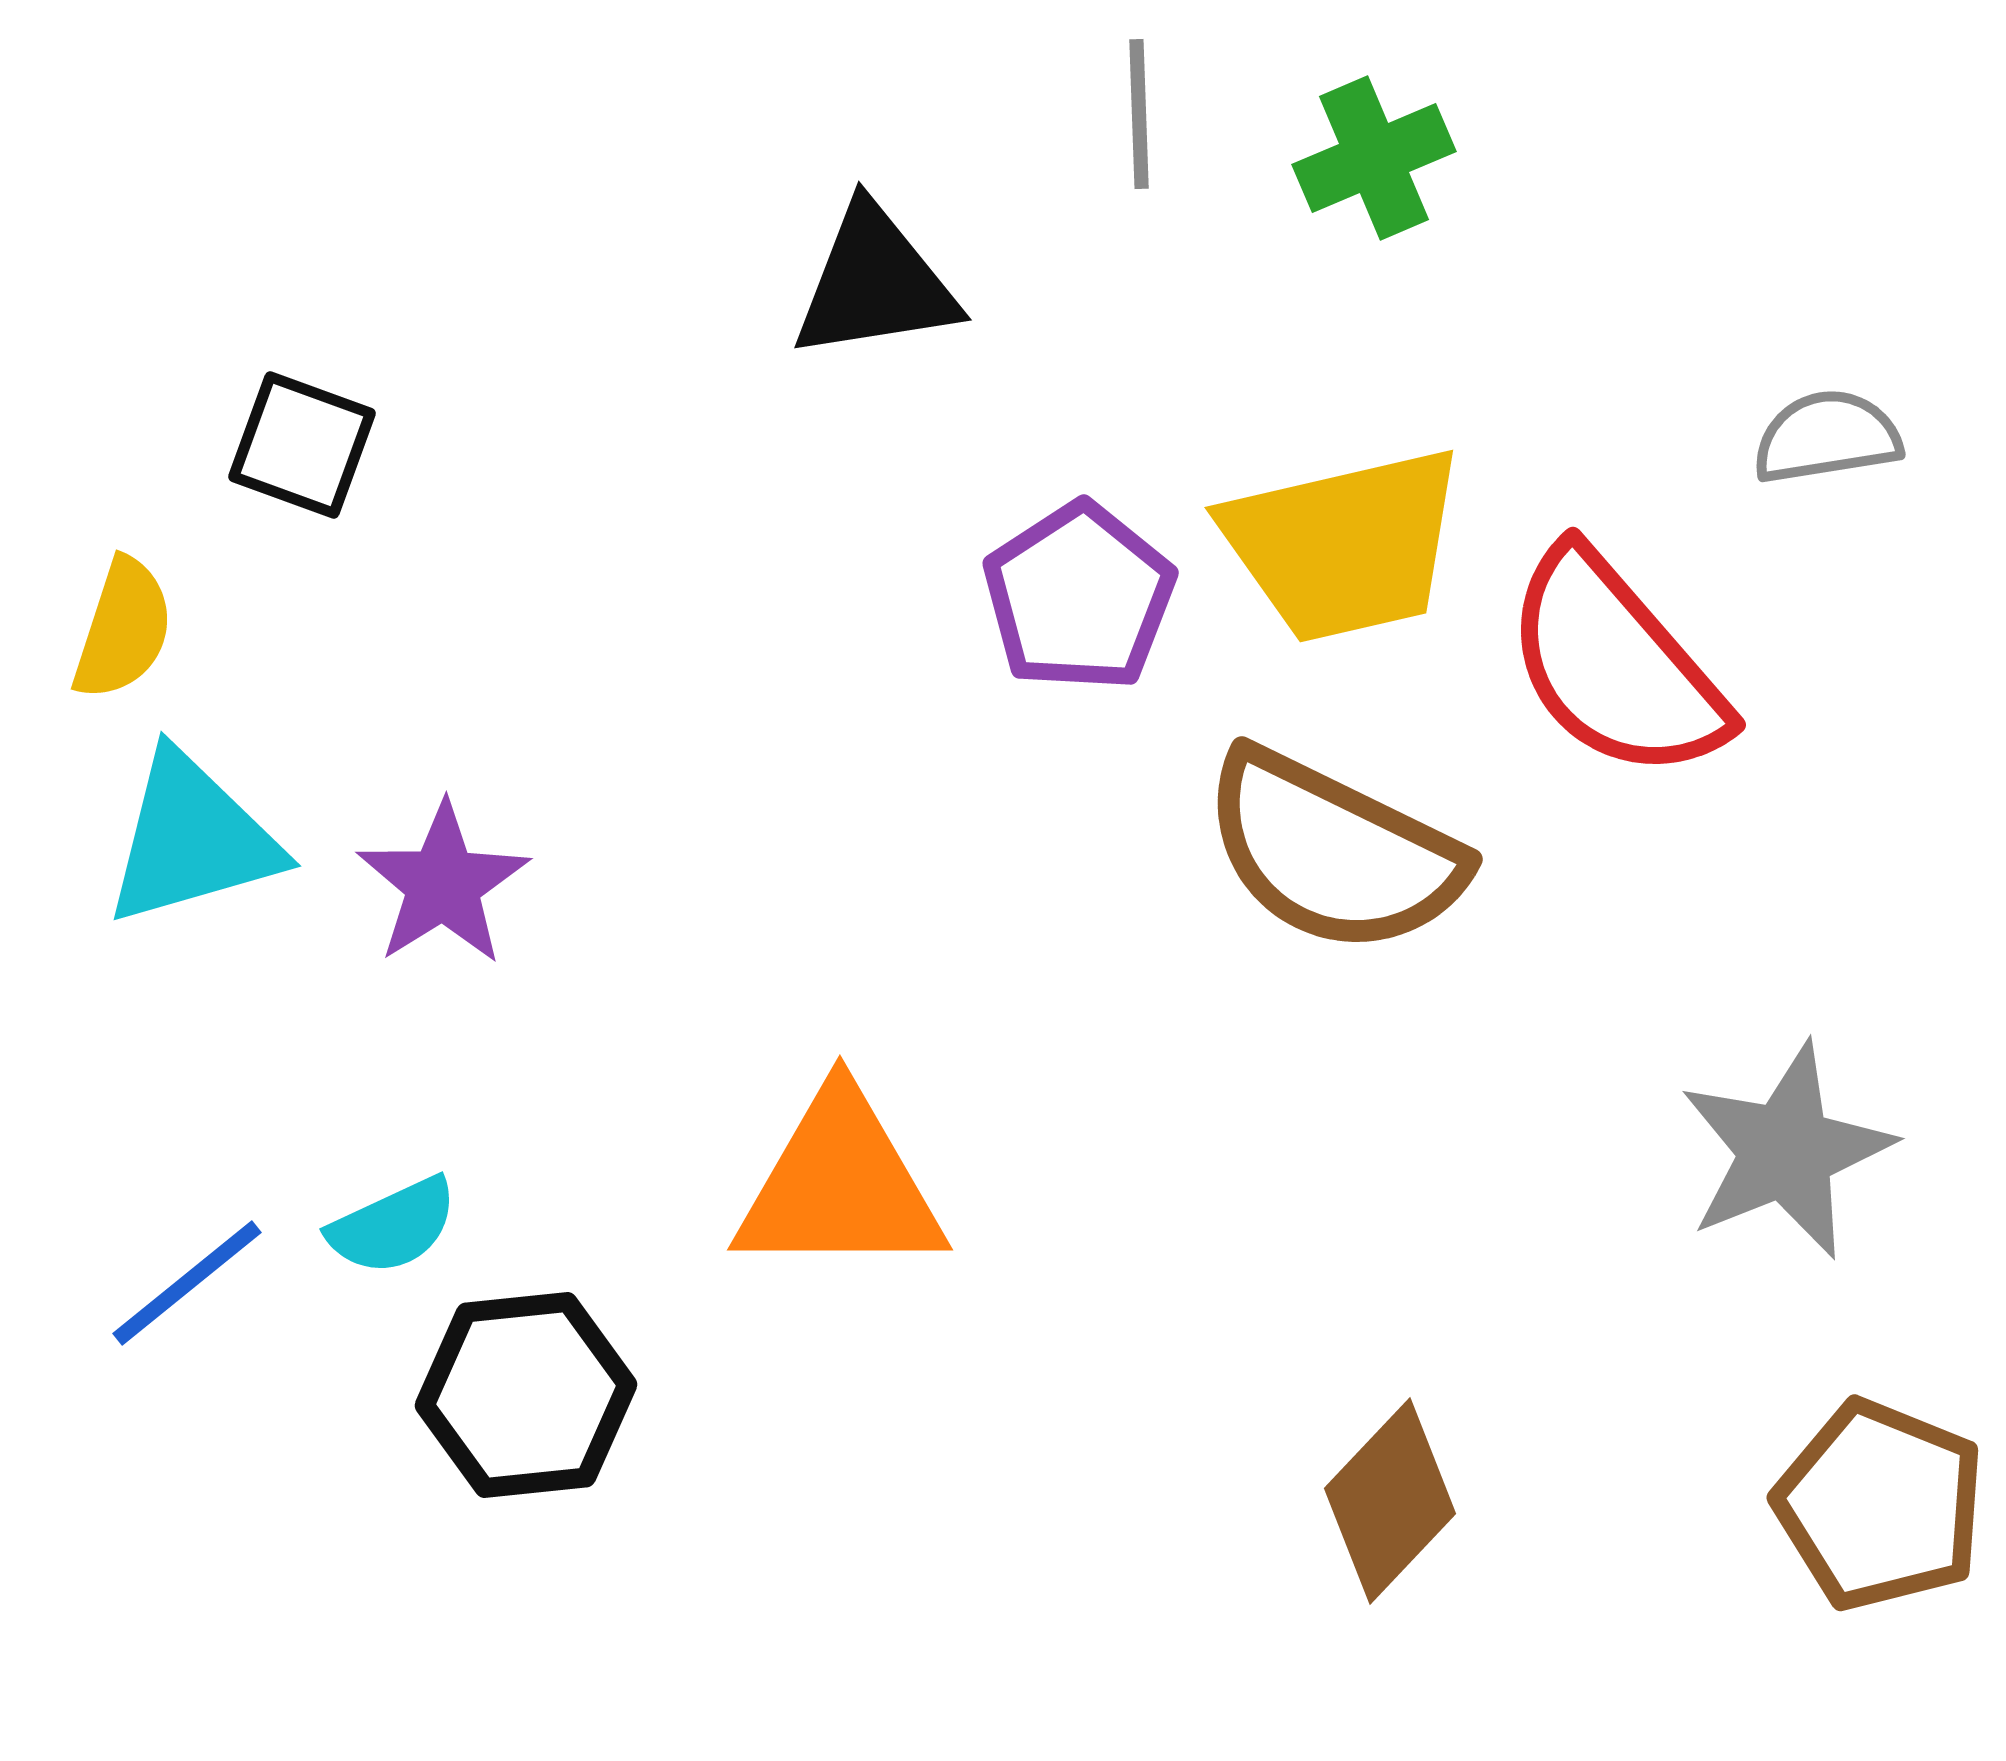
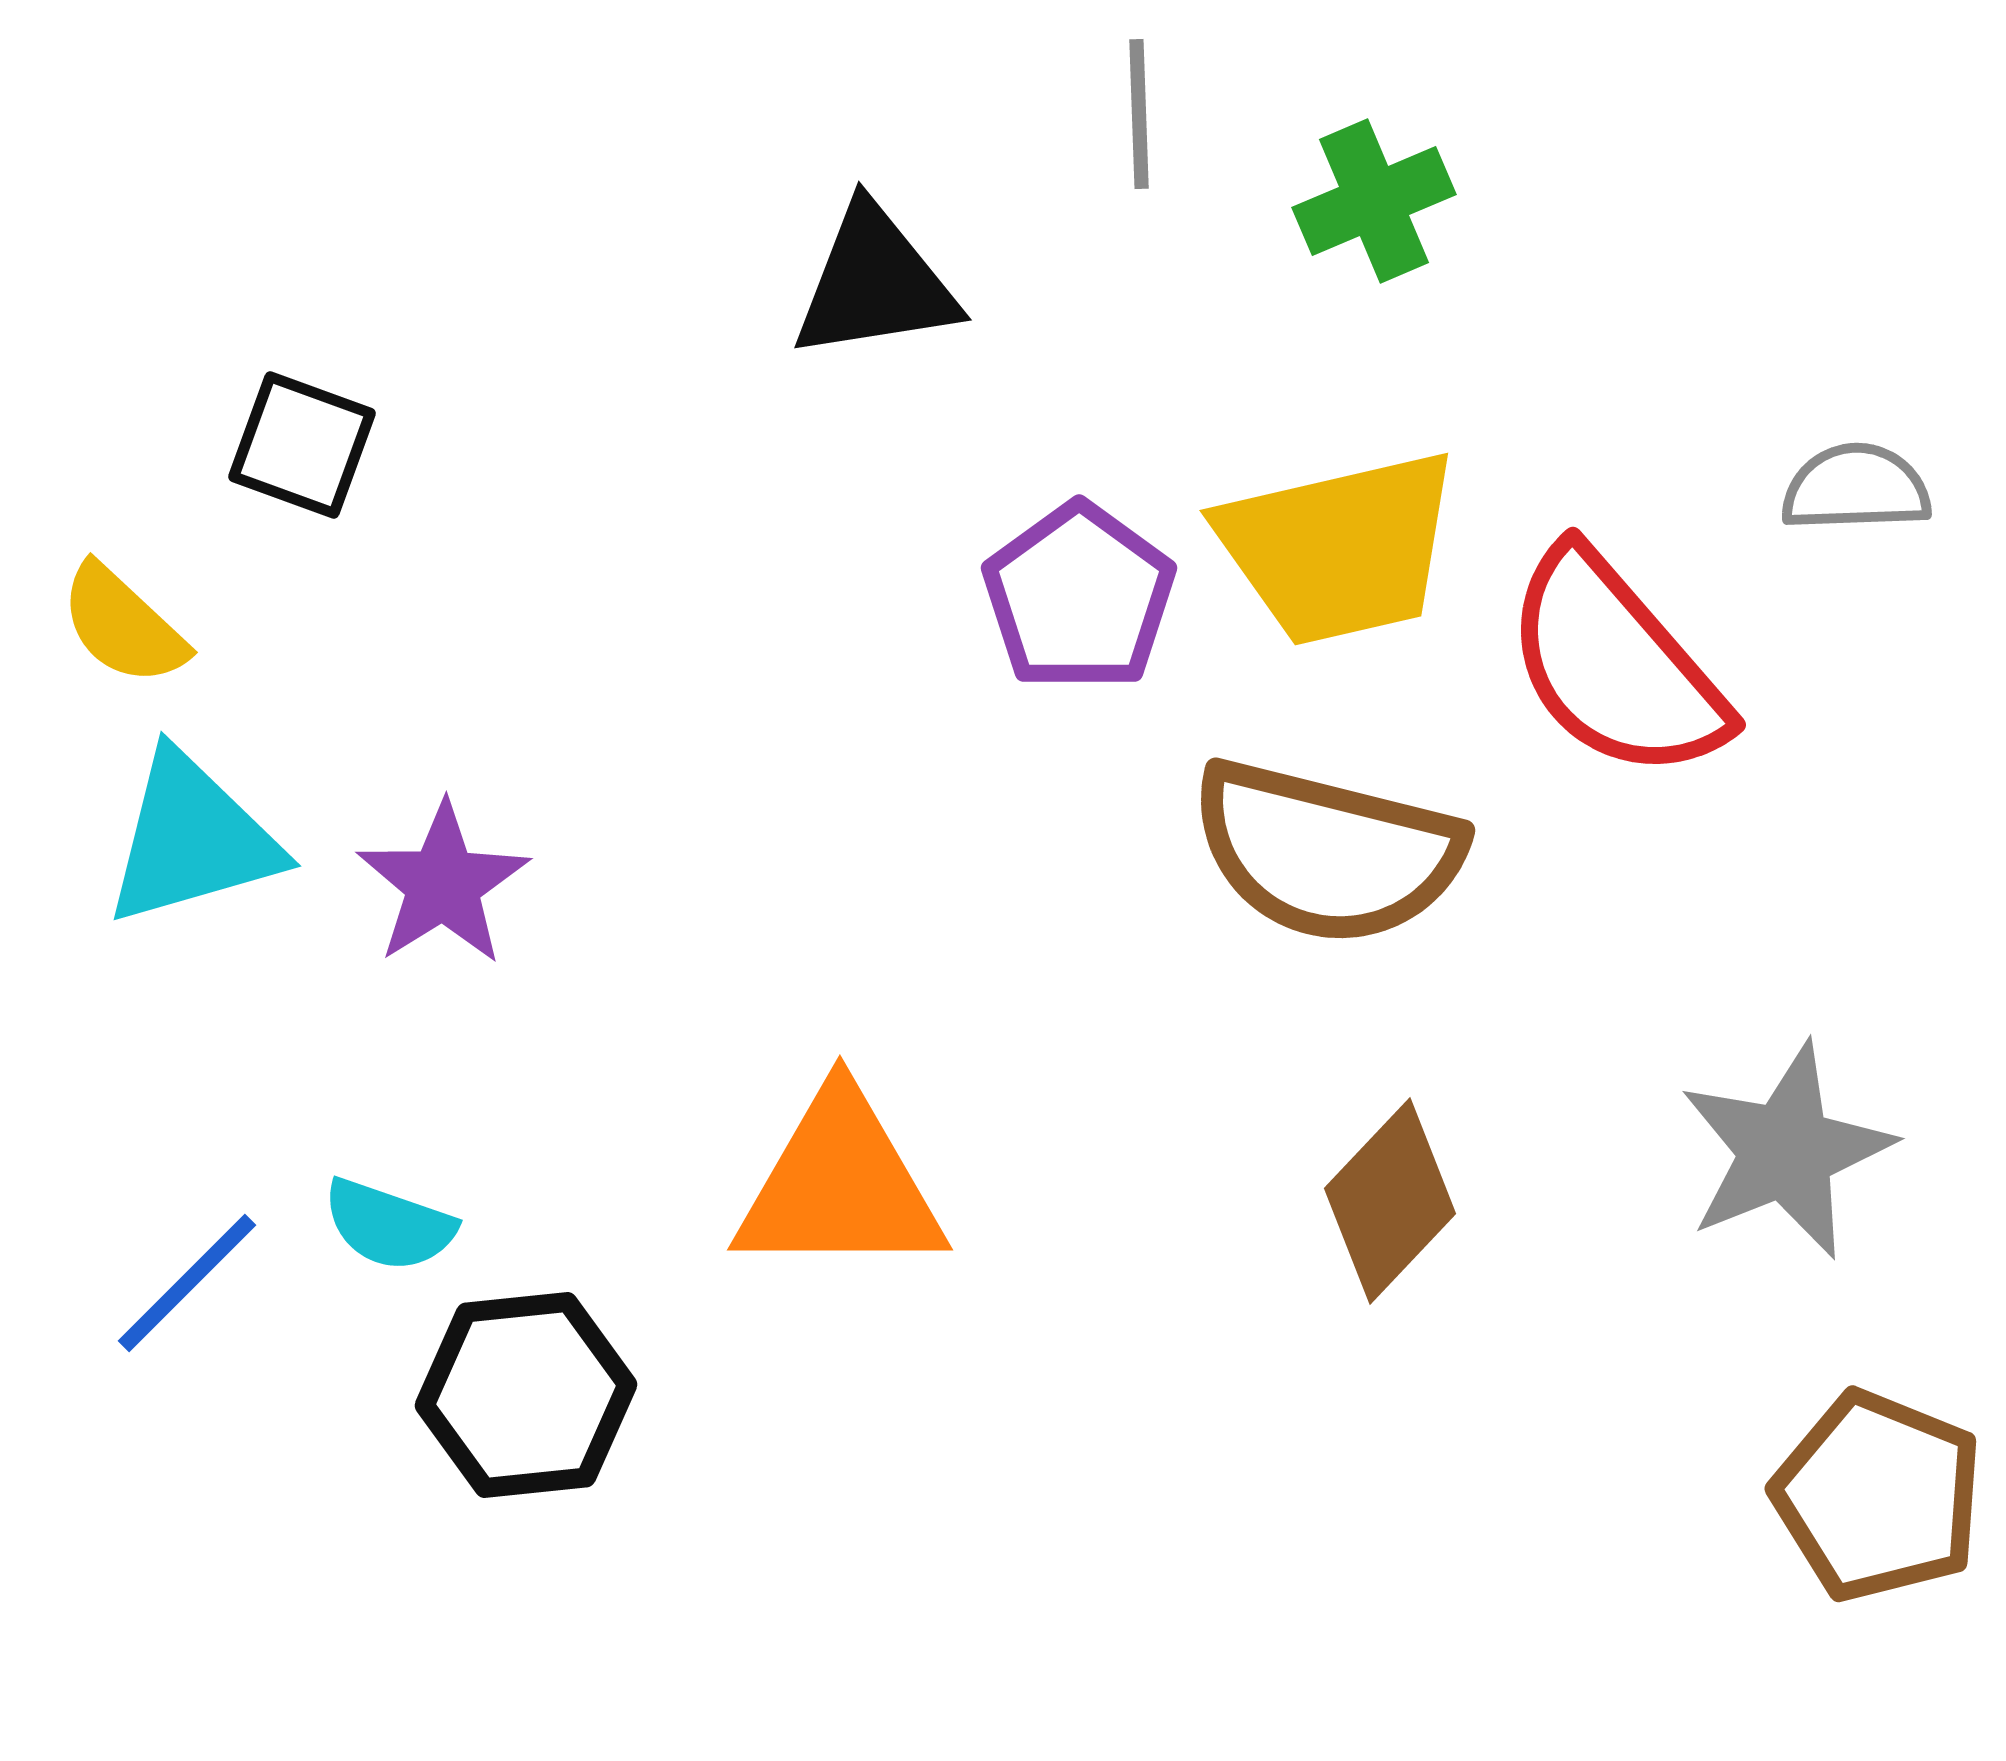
green cross: moved 43 px down
gray semicircle: moved 29 px right, 51 px down; rotated 7 degrees clockwise
yellow trapezoid: moved 5 px left, 3 px down
purple pentagon: rotated 3 degrees counterclockwise
yellow semicircle: moved 4 px up; rotated 115 degrees clockwise
brown semicircle: moved 6 px left; rotated 12 degrees counterclockwise
cyan semicircle: moved 4 px left, 1 px up; rotated 44 degrees clockwise
blue line: rotated 6 degrees counterclockwise
brown diamond: moved 300 px up
brown pentagon: moved 2 px left, 9 px up
